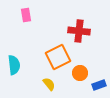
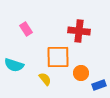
pink rectangle: moved 14 px down; rotated 24 degrees counterclockwise
orange square: rotated 25 degrees clockwise
cyan semicircle: rotated 114 degrees clockwise
orange circle: moved 1 px right
yellow semicircle: moved 4 px left, 5 px up
